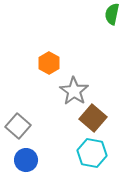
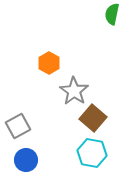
gray square: rotated 20 degrees clockwise
